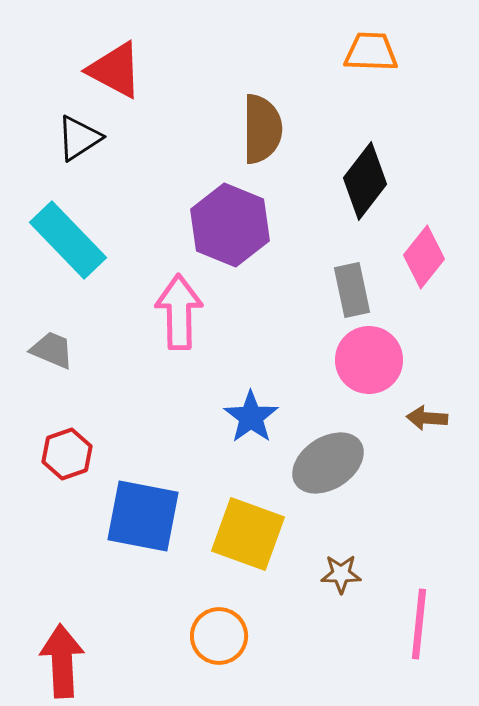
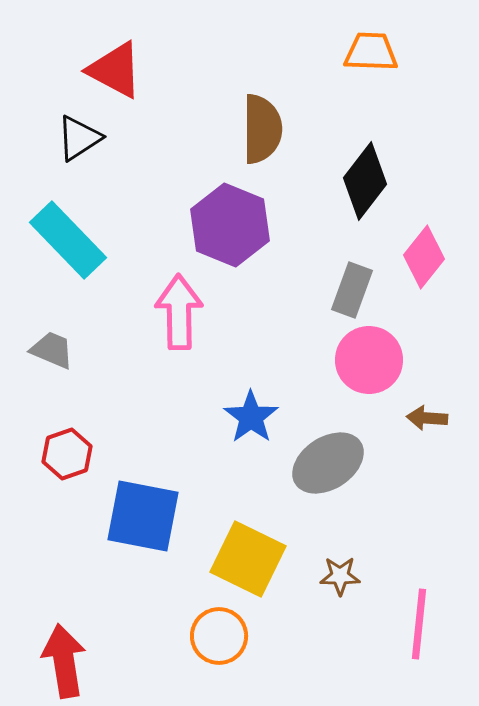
gray rectangle: rotated 32 degrees clockwise
yellow square: moved 25 px down; rotated 6 degrees clockwise
brown star: moved 1 px left, 2 px down
red arrow: moved 2 px right; rotated 6 degrees counterclockwise
